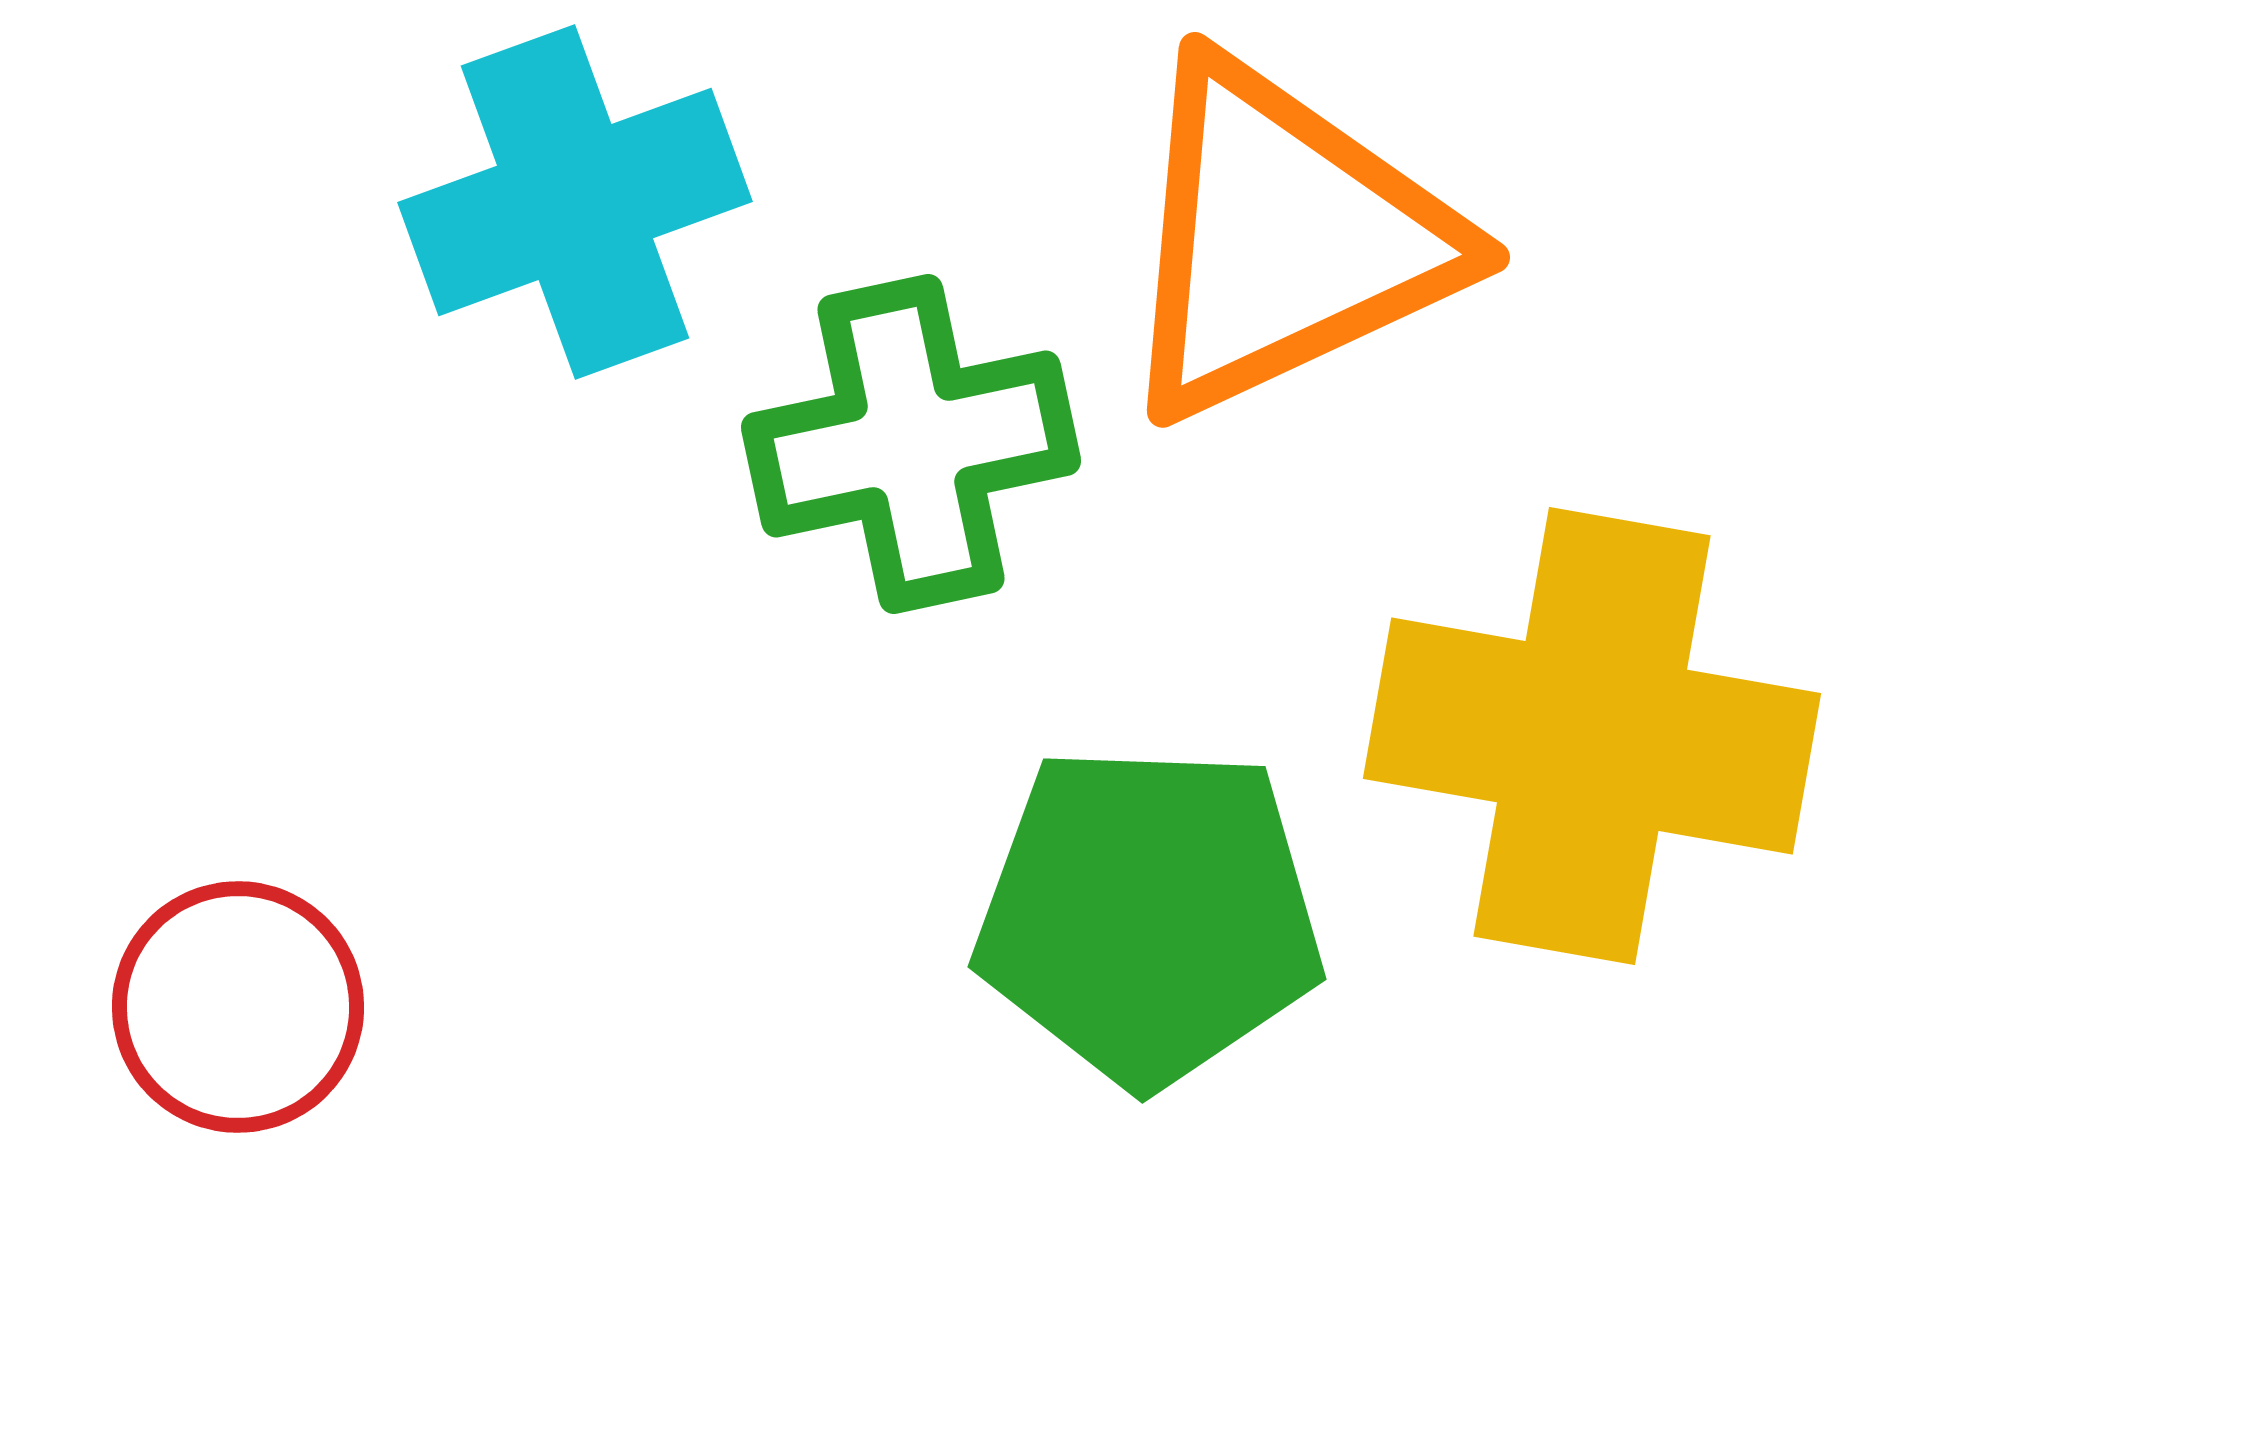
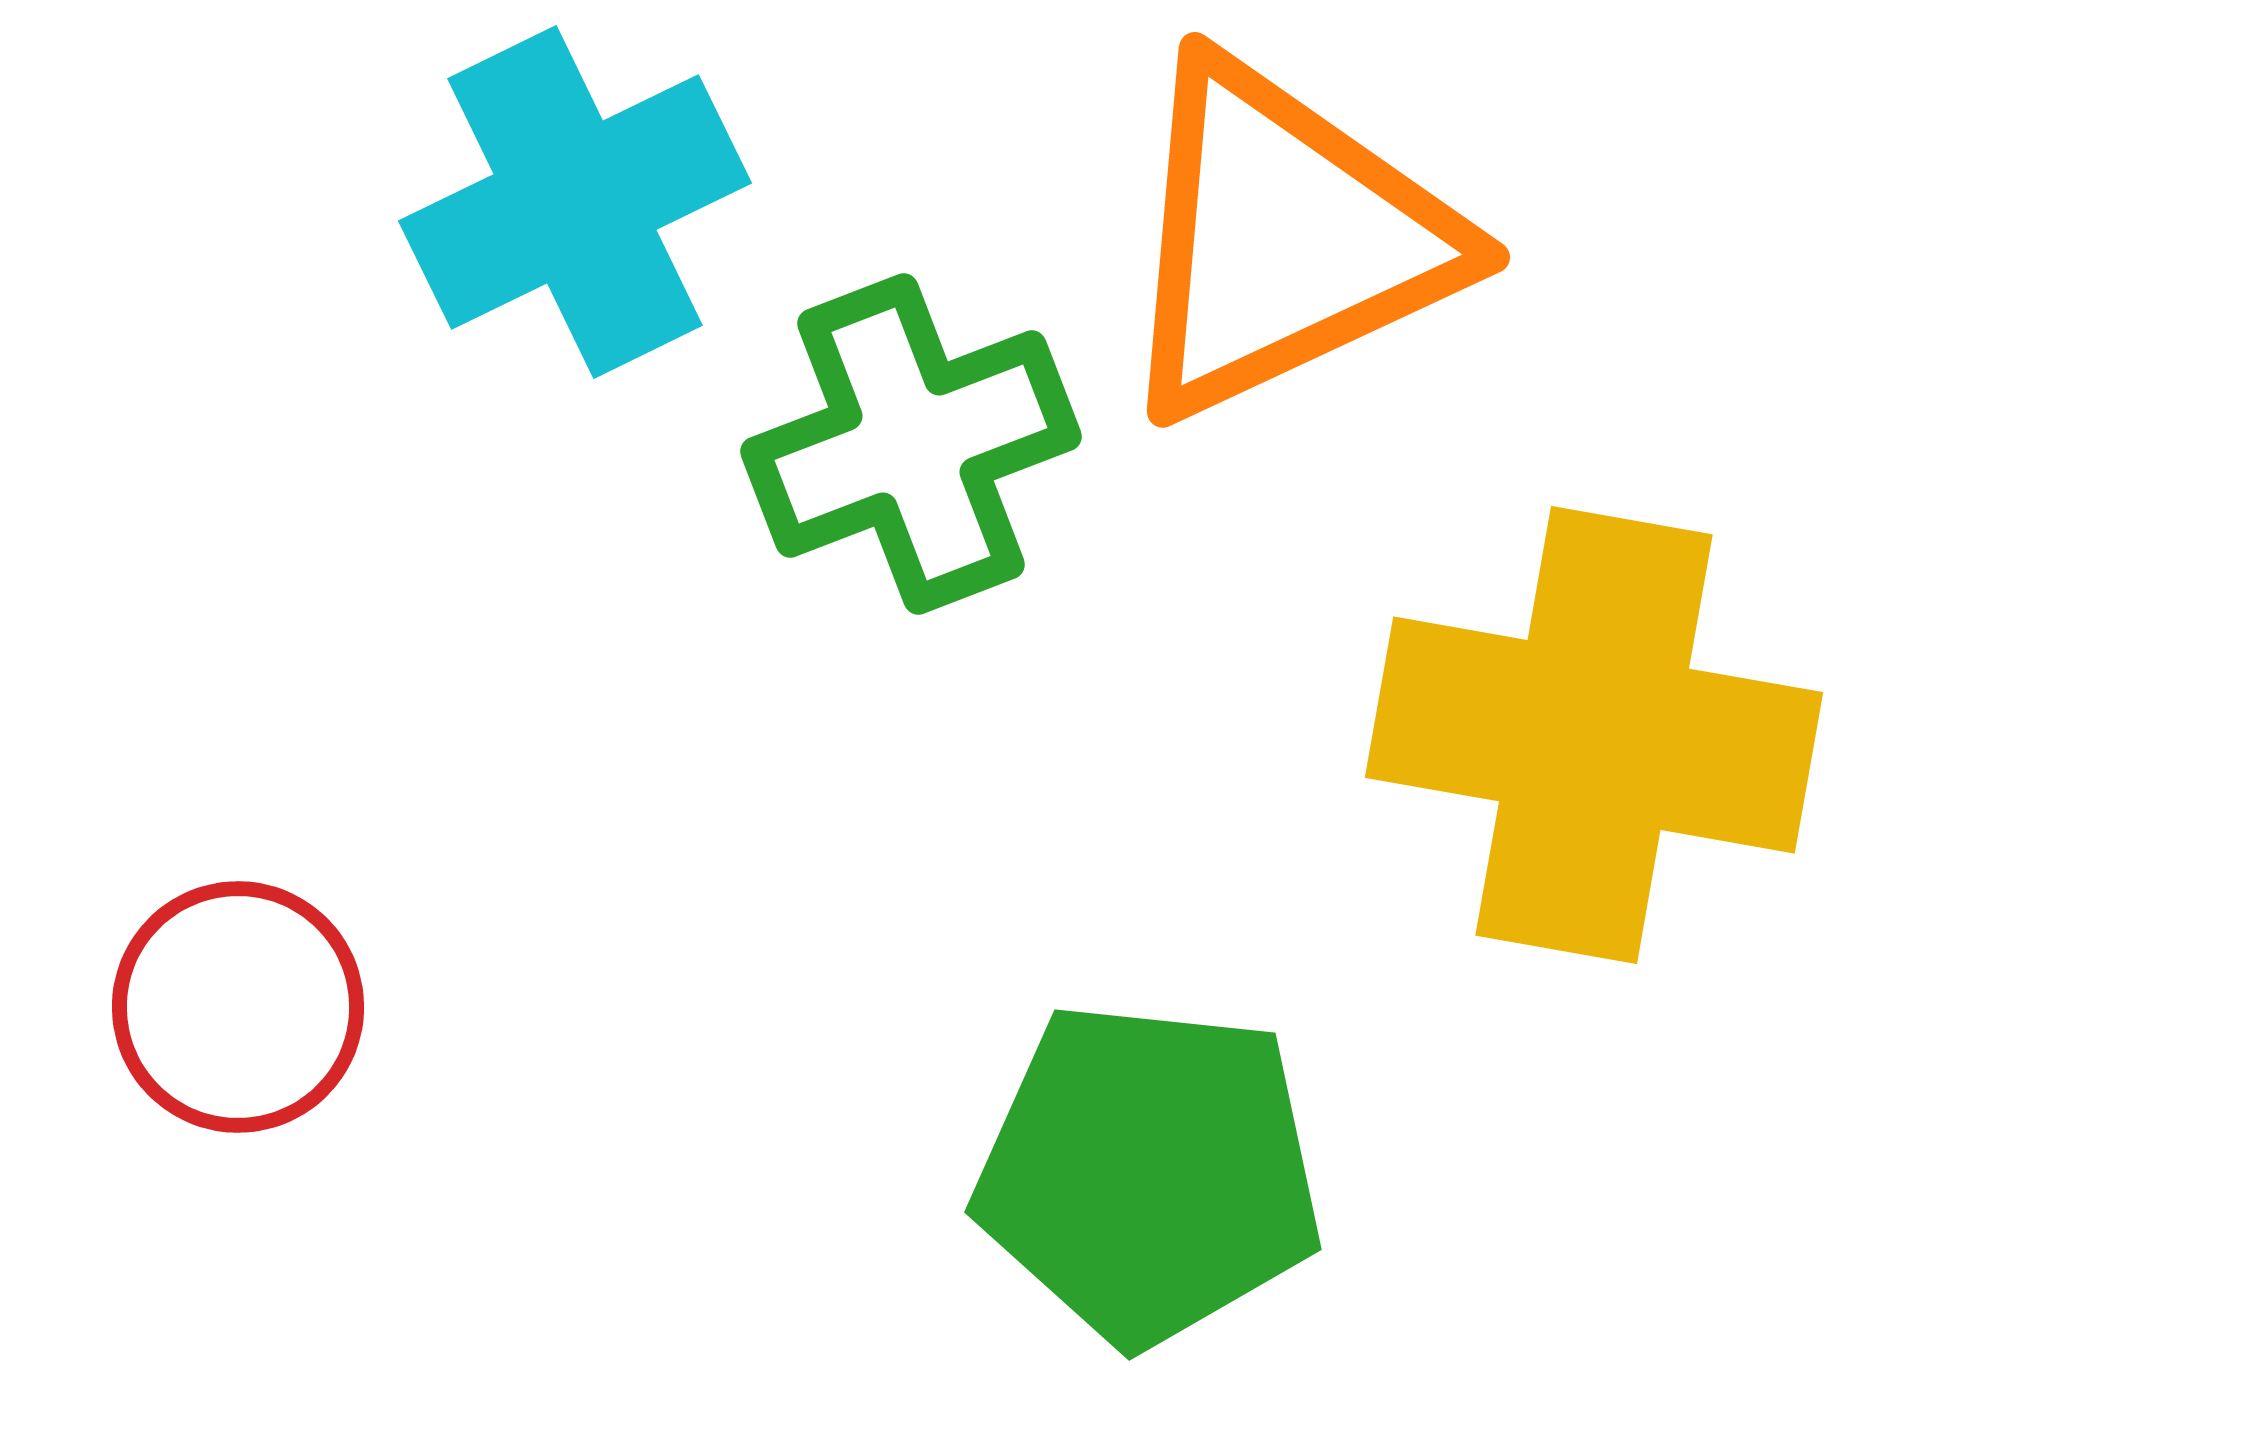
cyan cross: rotated 6 degrees counterclockwise
green cross: rotated 9 degrees counterclockwise
yellow cross: moved 2 px right, 1 px up
green pentagon: moved 258 px down; rotated 4 degrees clockwise
